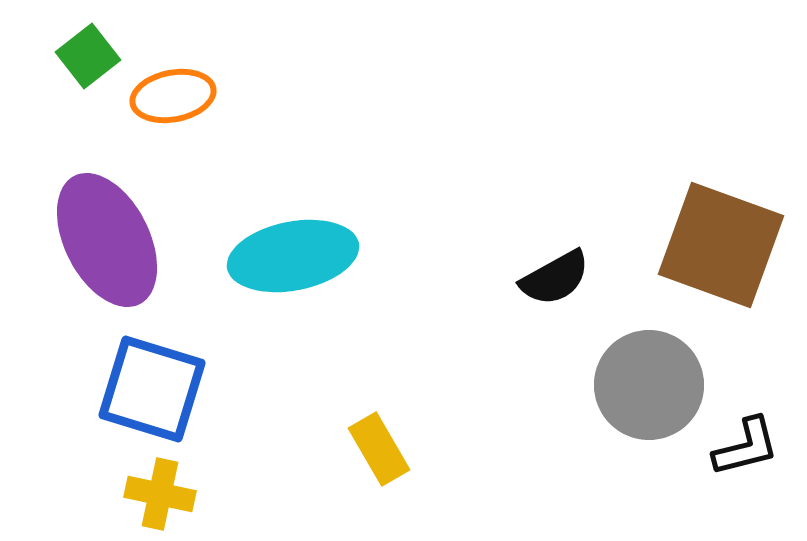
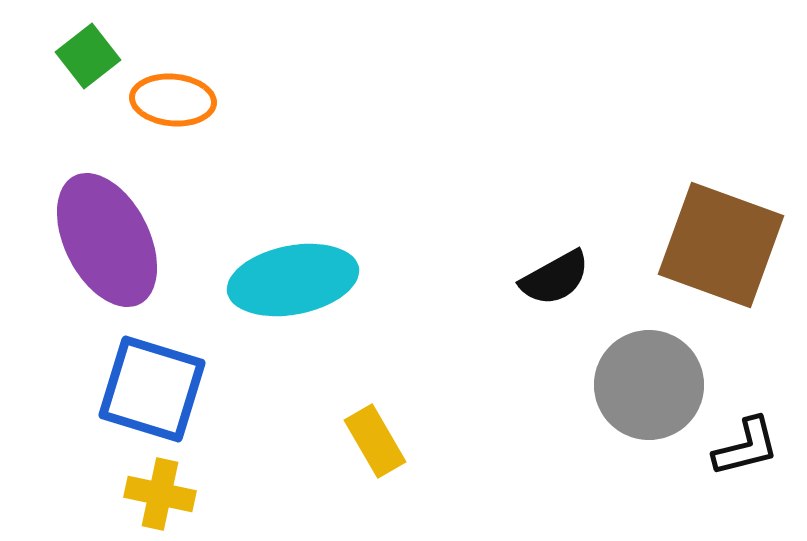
orange ellipse: moved 4 px down; rotated 16 degrees clockwise
cyan ellipse: moved 24 px down
yellow rectangle: moved 4 px left, 8 px up
